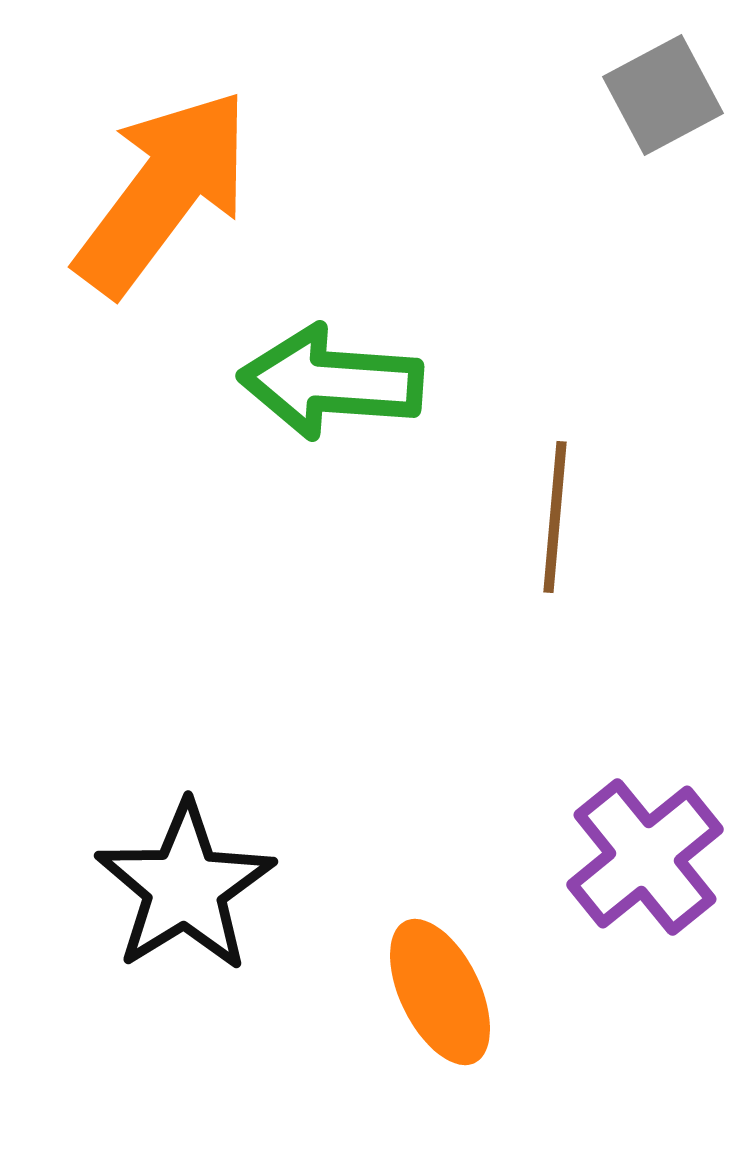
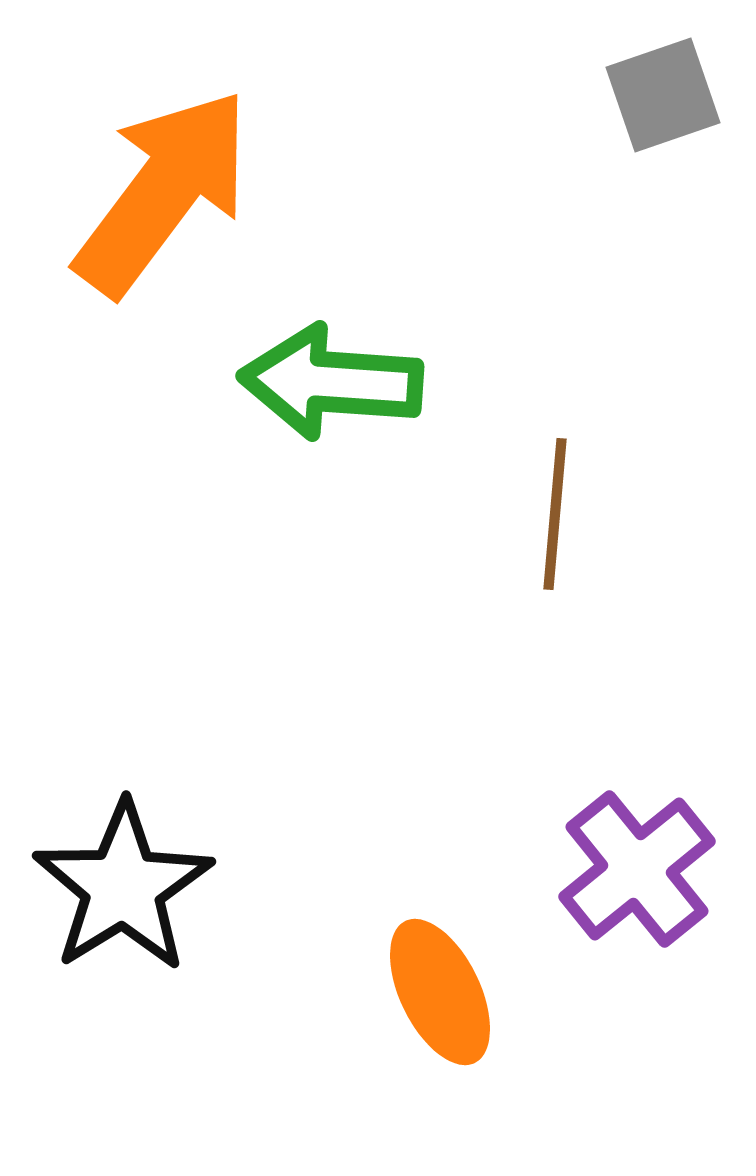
gray square: rotated 9 degrees clockwise
brown line: moved 3 px up
purple cross: moved 8 px left, 12 px down
black star: moved 62 px left
